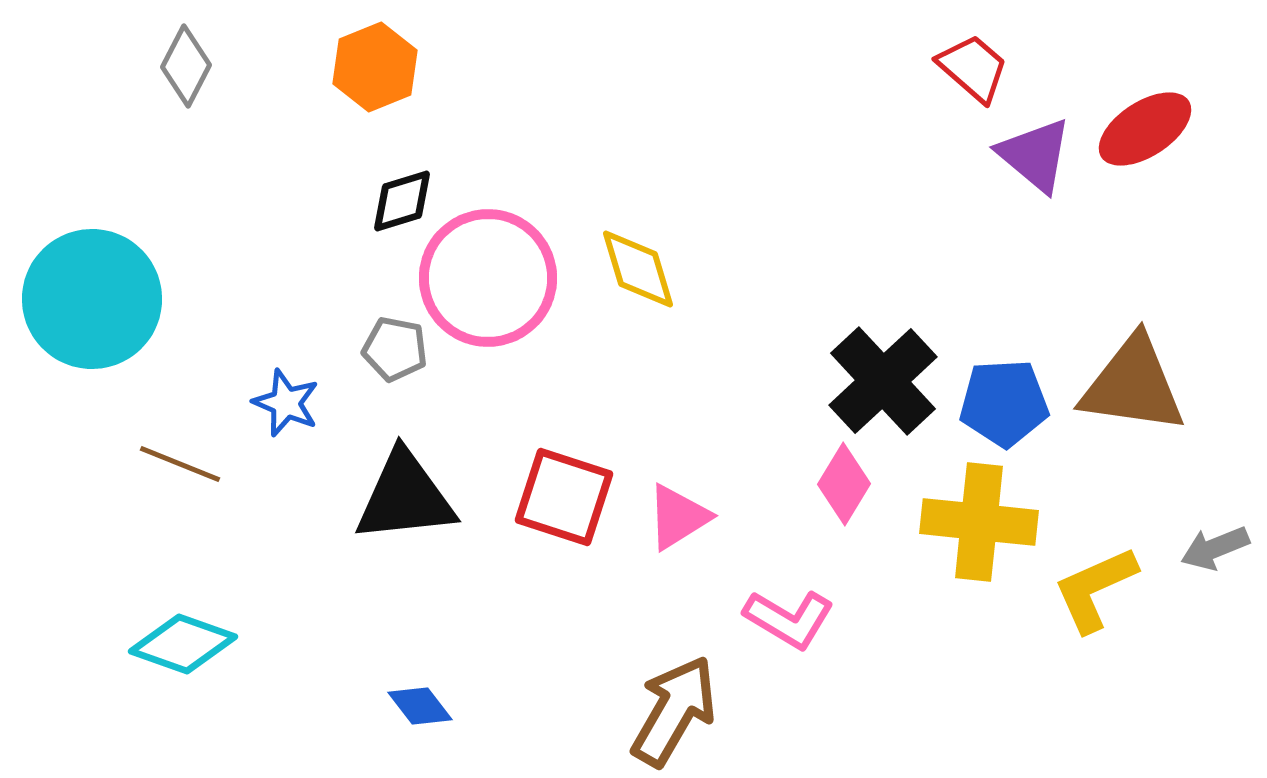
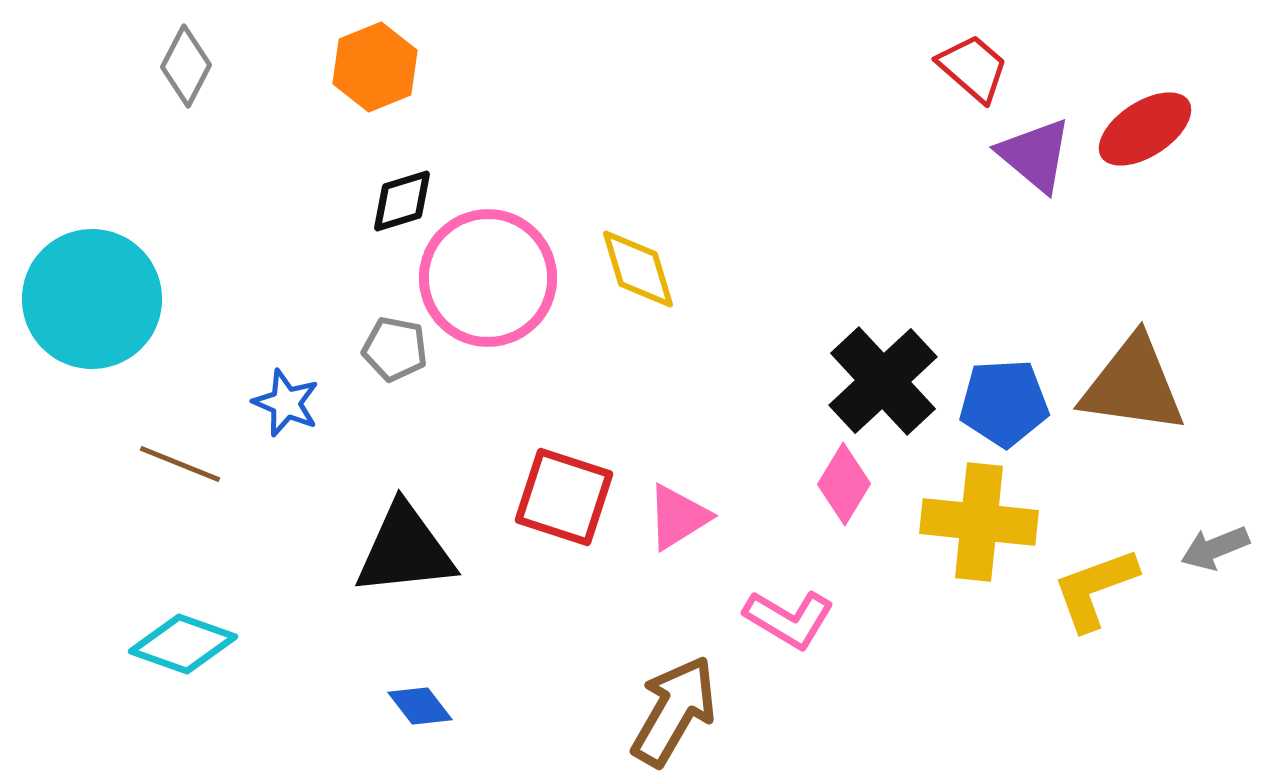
black triangle: moved 53 px down
yellow L-shape: rotated 4 degrees clockwise
